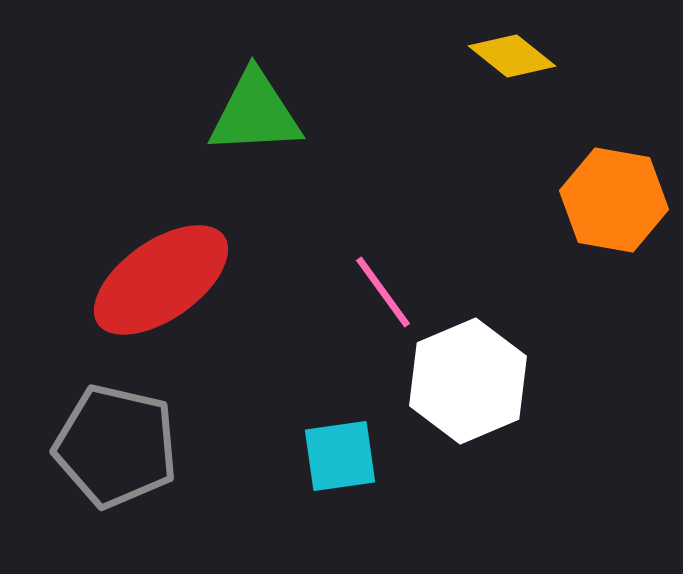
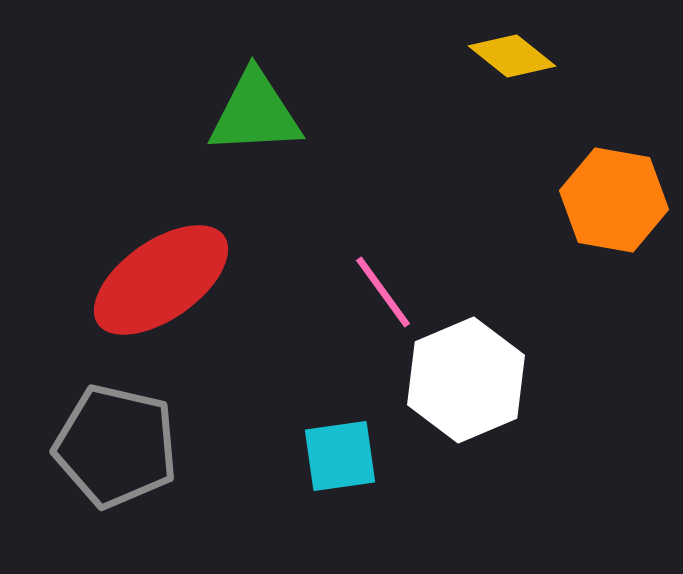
white hexagon: moved 2 px left, 1 px up
